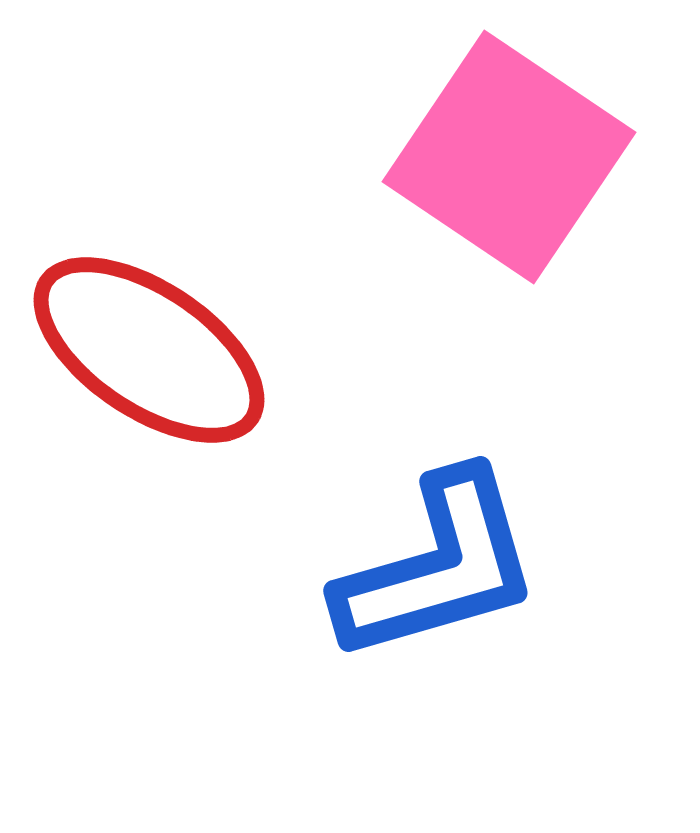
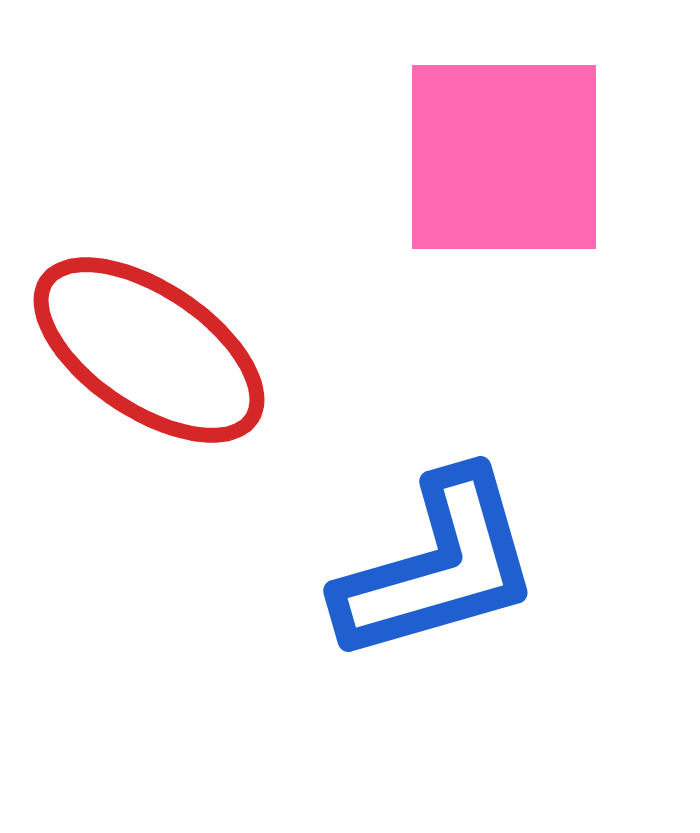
pink square: moved 5 px left; rotated 34 degrees counterclockwise
